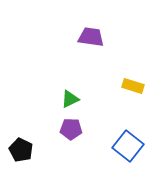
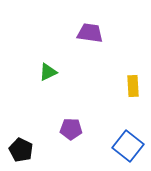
purple trapezoid: moved 1 px left, 4 px up
yellow rectangle: rotated 70 degrees clockwise
green triangle: moved 22 px left, 27 px up
